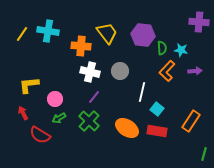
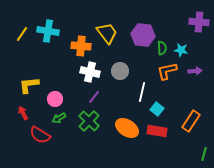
orange L-shape: rotated 35 degrees clockwise
